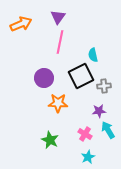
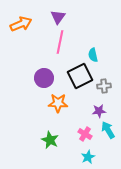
black square: moved 1 px left
